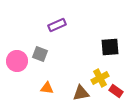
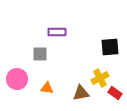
purple rectangle: moved 7 px down; rotated 24 degrees clockwise
gray square: rotated 21 degrees counterclockwise
pink circle: moved 18 px down
red rectangle: moved 1 px left, 2 px down
